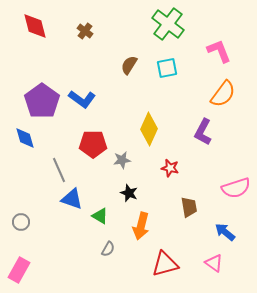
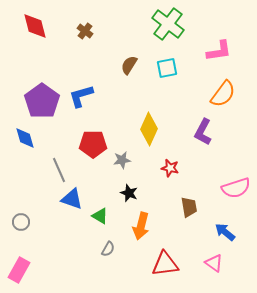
pink L-shape: rotated 104 degrees clockwise
blue L-shape: moved 1 px left, 3 px up; rotated 128 degrees clockwise
red triangle: rotated 8 degrees clockwise
